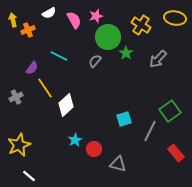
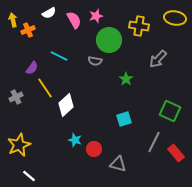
yellow cross: moved 2 px left, 1 px down; rotated 24 degrees counterclockwise
green circle: moved 1 px right, 3 px down
green star: moved 26 px down
gray semicircle: rotated 120 degrees counterclockwise
green square: rotated 30 degrees counterclockwise
gray line: moved 4 px right, 11 px down
cyan star: rotated 24 degrees counterclockwise
